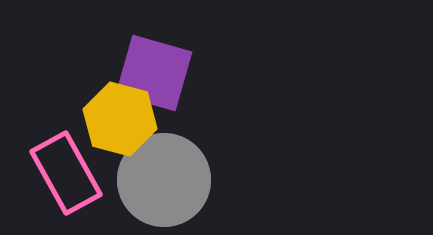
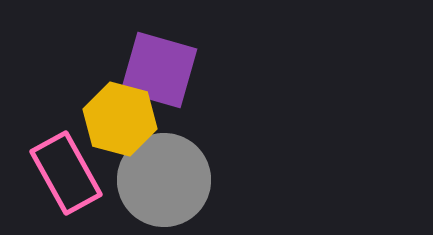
purple square: moved 5 px right, 3 px up
